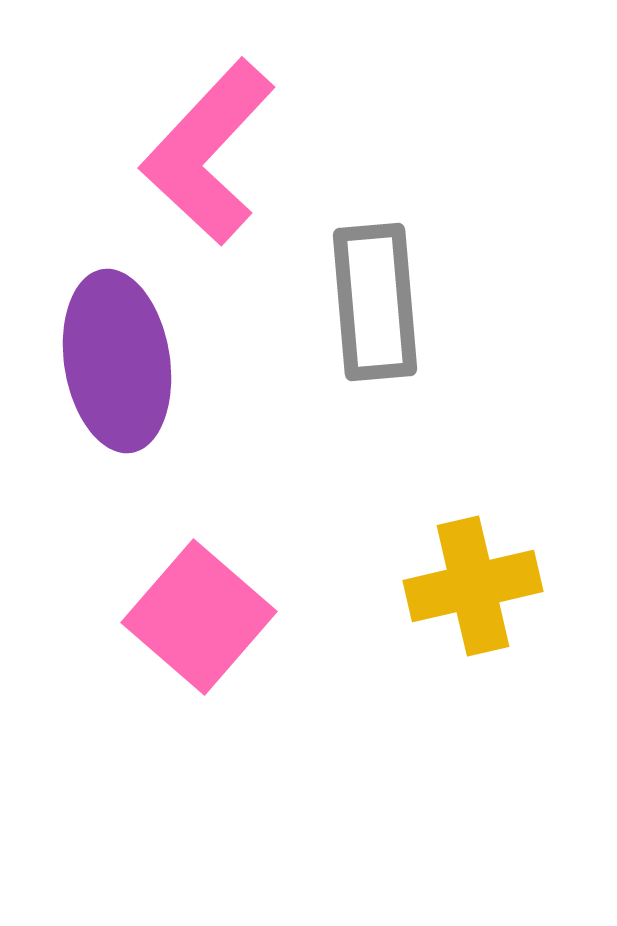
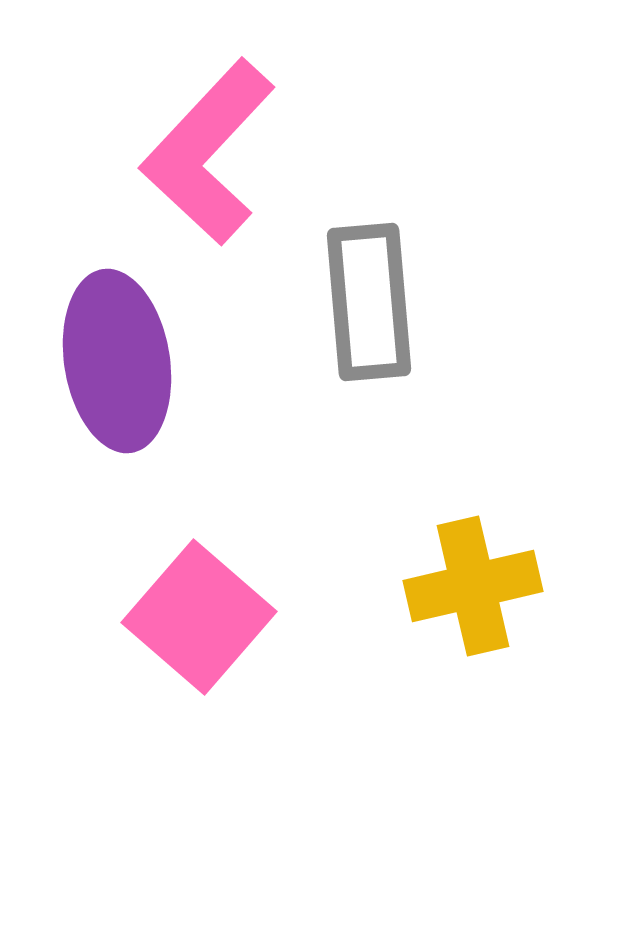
gray rectangle: moved 6 px left
